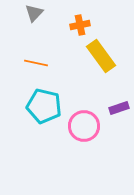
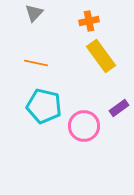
orange cross: moved 9 px right, 4 px up
purple rectangle: rotated 18 degrees counterclockwise
